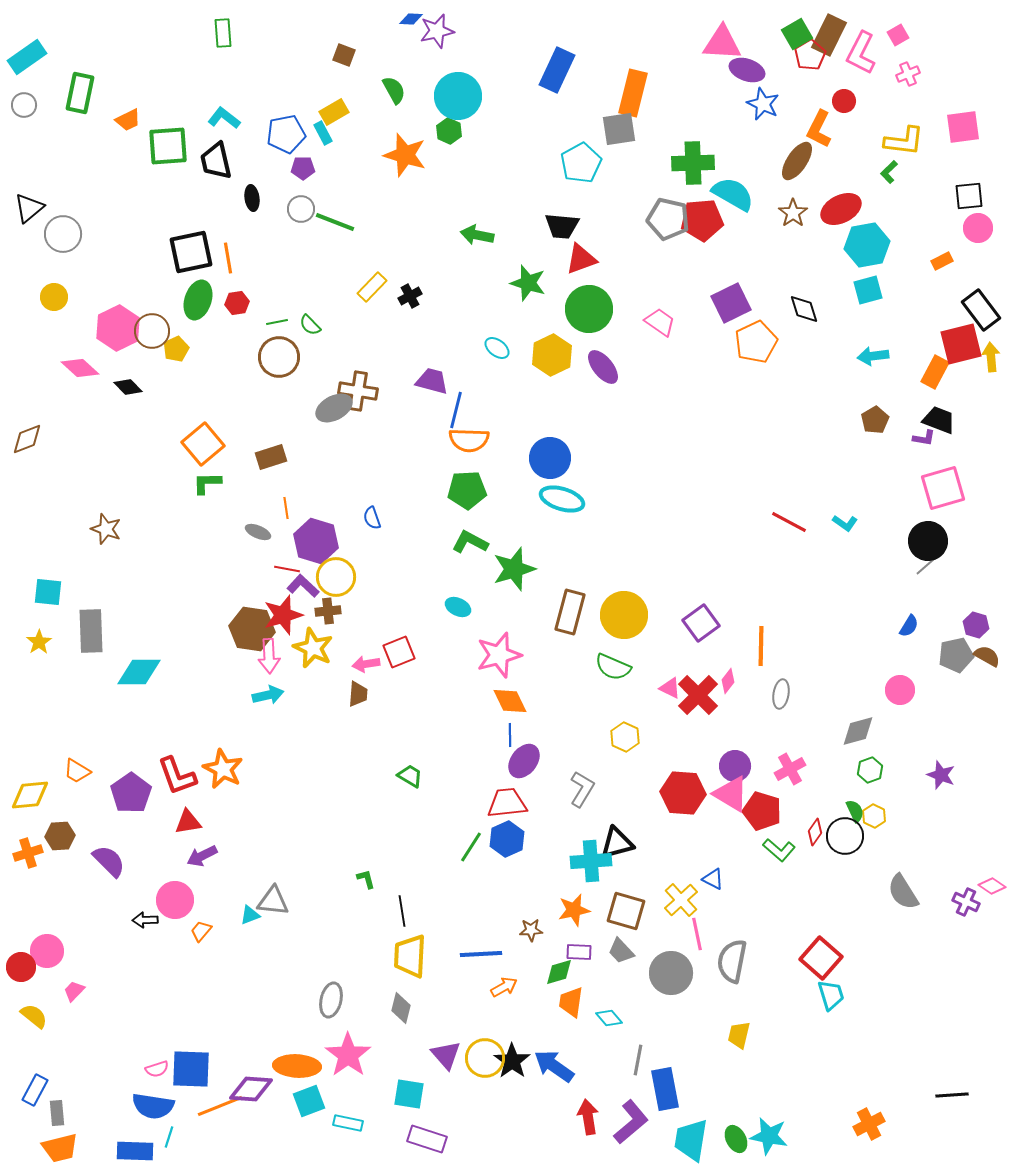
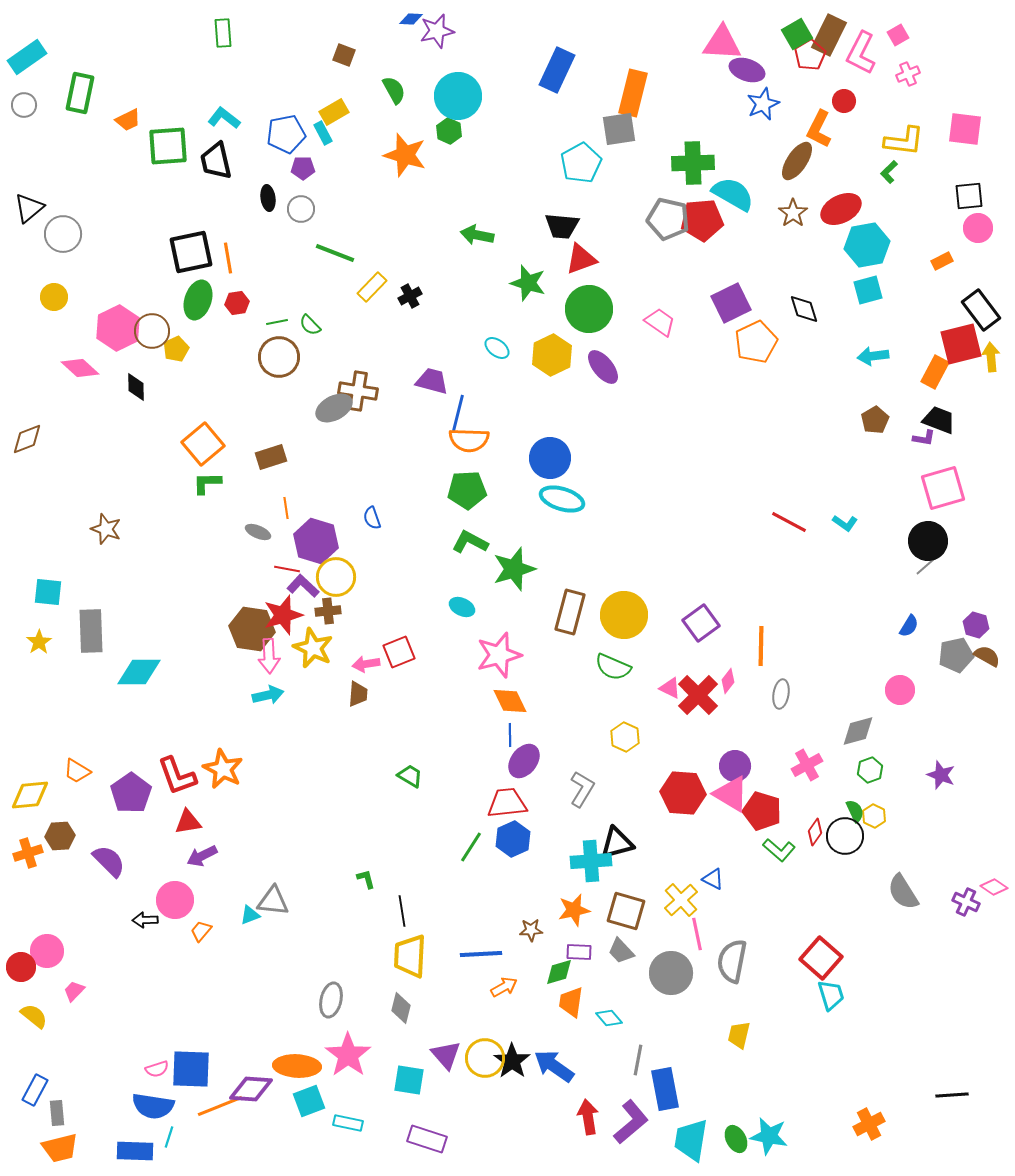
blue star at (763, 104): rotated 24 degrees clockwise
pink square at (963, 127): moved 2 px right, 2 px down; rotated 15 degrees clockwise
black ellipse at (252, 198): moved 16 px right
green line at (335, 222): moved 31 px down
black diamond at (128, 387): moved 8 px right; rotated 44 degrees clockwise
blue line at (456, 410): moved 2 px right, 3 px down
cyan ellipse at (458, 607): moved 4 px right
pink cross at (790, 769): moved 17 px right, 4 px up
blue hexagon at (507, 839): moved 6 px right
pink diamond at (992, 886): moved 2 px right, 1 px down
cyan square at (409, 1094): moved 14 px up
